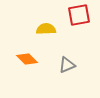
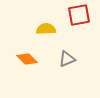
gray triangle: moved 6 px up
